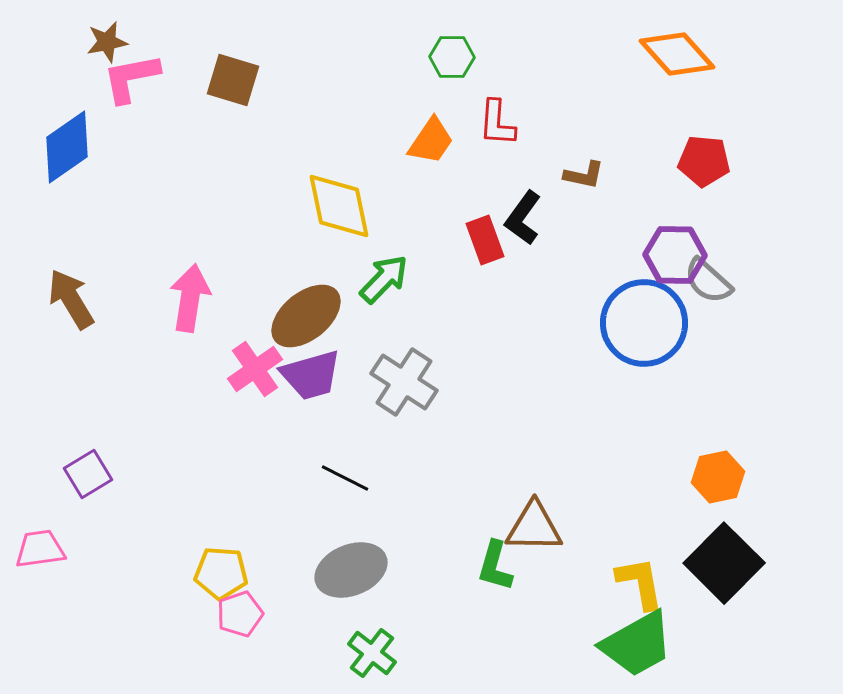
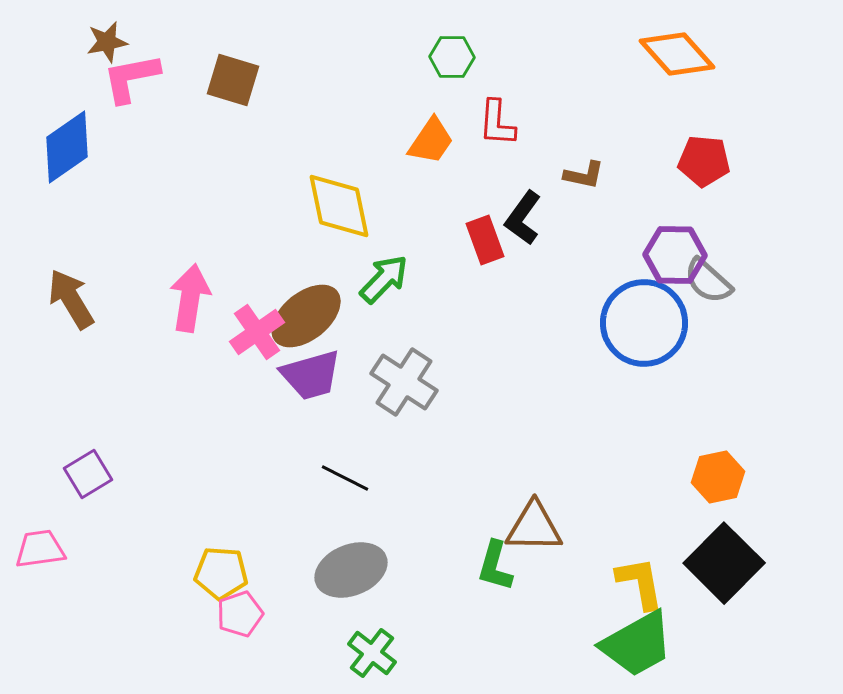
pink cross: moved 2 px right, 37 px up
